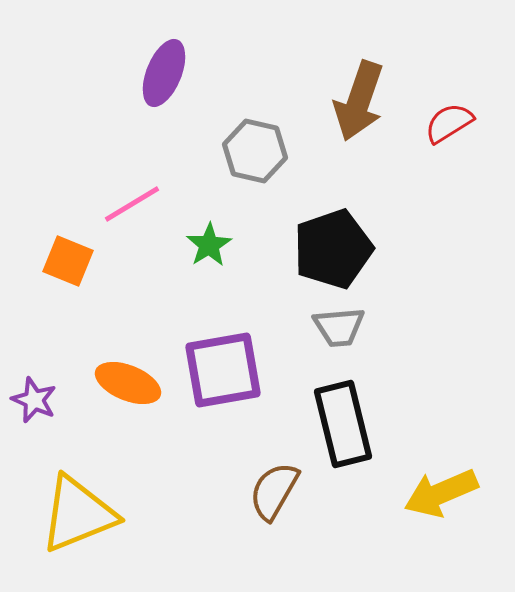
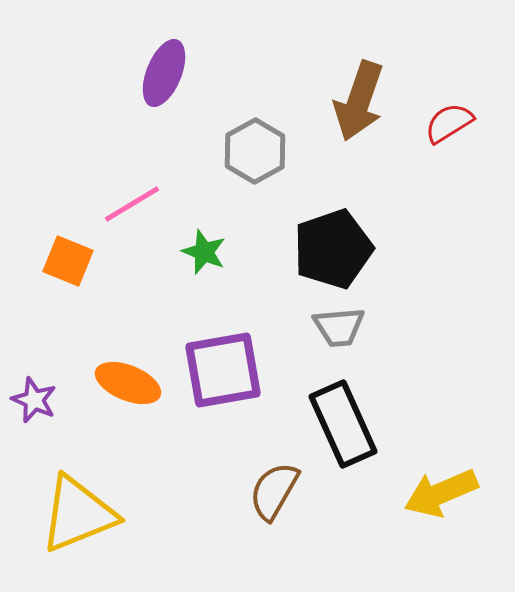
gray hexagon: rotated 18 degrees clockwise
green star: moved 5 px left, 7 px down; rotated 18 degrees counterclockwise
black rectangle: rotated 10 degrees counterclockwise
